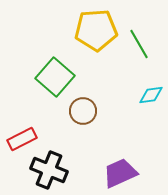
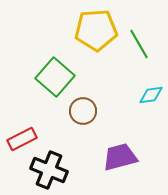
purple trapezoid: moved 16 px up; rotated 9 degrees clockwise
